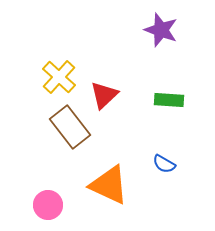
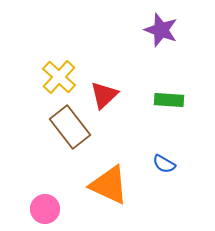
pink circle: moved 3 px left, 4 px down
